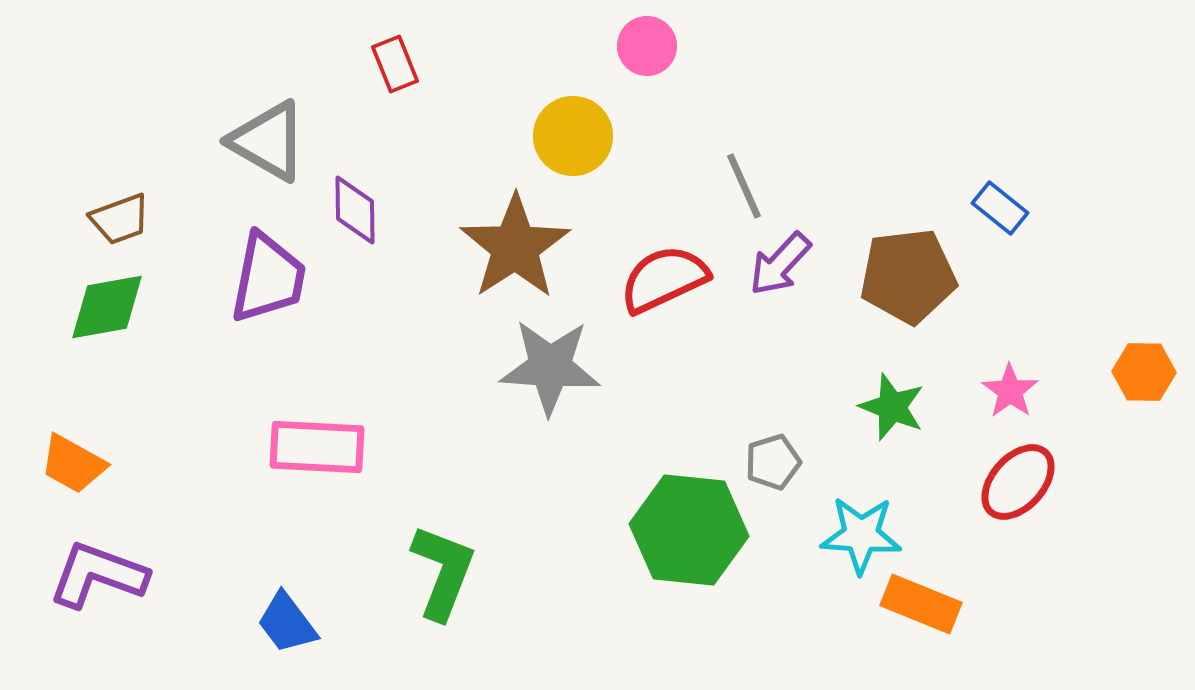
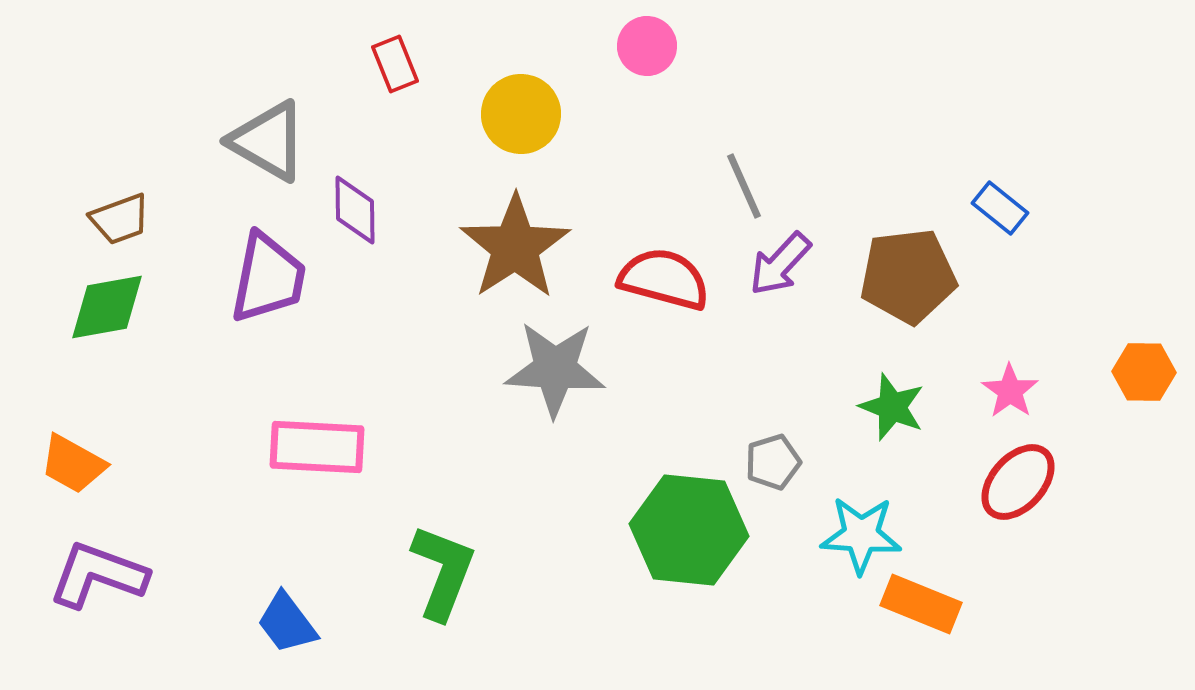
yellow circle: moved 52 px left, 22 px up
red semicircle: rotated 40 degrees clockwise
gray star: moved 5 px right, 2 px down
